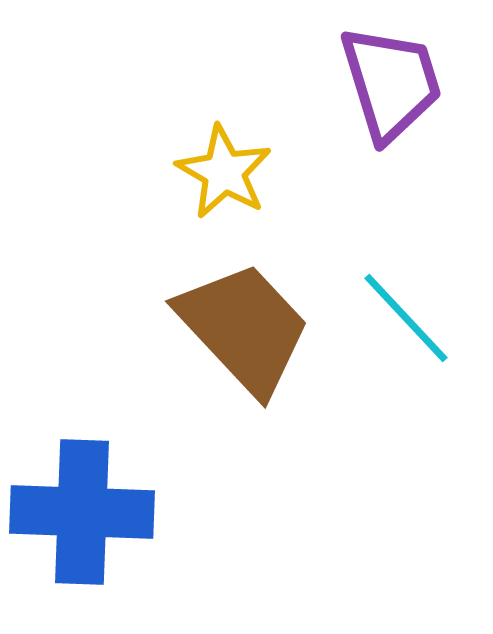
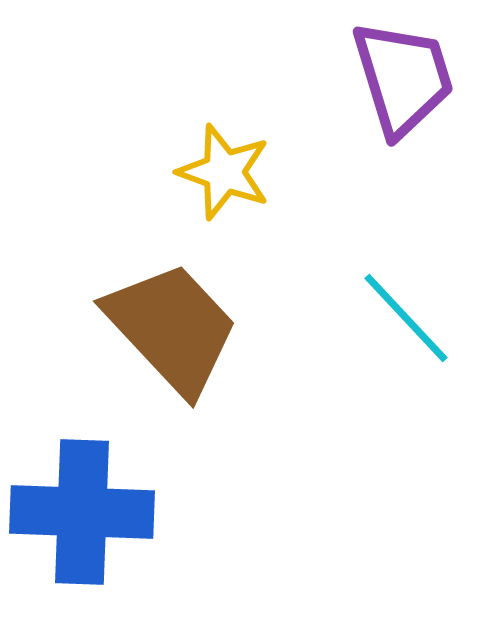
purple trapezoid: moved 12 px right, 5 px up
yellow star: rotated 10 degrees counterclockwise
brown trapezoid: moved 72 px left
